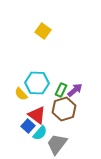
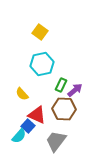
yellow square: moved 3 px left, 1 px down
cyan hexagon: moved 5 px right, 19 px up; rotated 15 degrees counterclockwise
green rectangle: moved 5 px up
yellow semicircle: moved 1 px right
brown hexagon: rotated 20 degrees clockwise
red triangle: rotated 12 degrees counterclockwise
cyan semicircle: moved 21 px left, 3 px down
gray trapezoid: moved 1 px left, 3 px up
